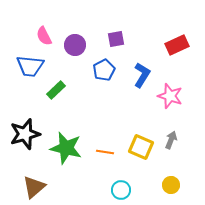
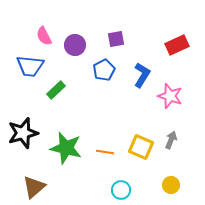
black star: moved 2 px left, 1 px up
